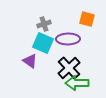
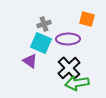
cyan square: moved 2 px left
green arrow: rotated 10 degrees counterclockwise
